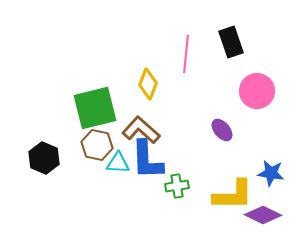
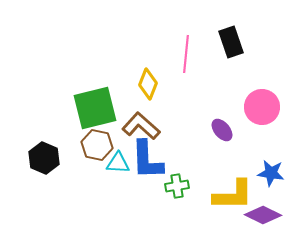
pink circle: moved 5 px right, 16 px down
brown L-shape: moved 4 px up
